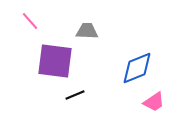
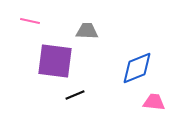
pink line: rotated 36 degrees counterclockwise
pink trapezoid: rotated 140 degrees counterclockwise
